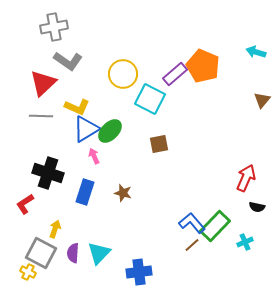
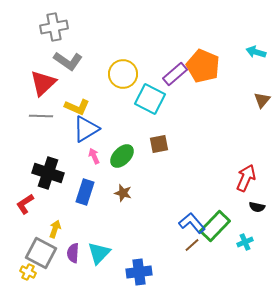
green ellipse: moved 12 px right, 25 px down
